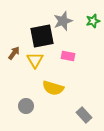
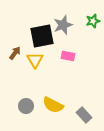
gray star: moved 4 px down
brown arrow: moved 1 px right
yellow semicircle: moved 17 px down; rotated 10 degrees clockwise
